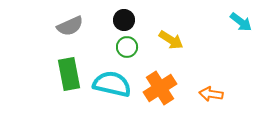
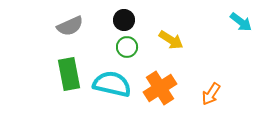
orange arrow: rotated 65 degrees counterclockwise
